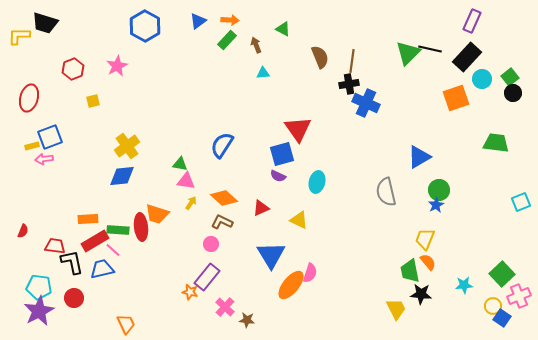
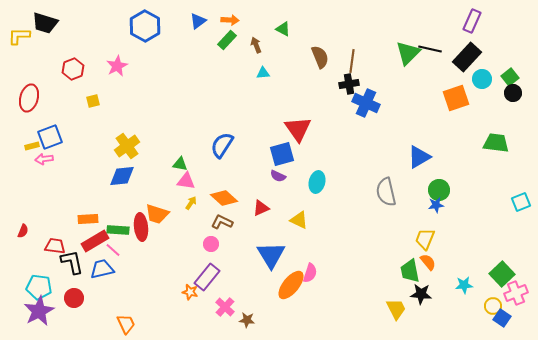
blue star at (436, 205): rotated 21 degrees clockwise
pink cross at (519, 296): moved 3 px left, 3 px up
